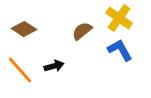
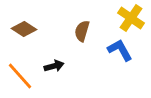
yellow cross: moved 12 px right
brown semicircle: rotated 35 degrees counterclockwise
orange line: moved 6 px down
